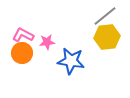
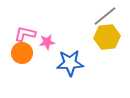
pink L-shape: moved 2 px right, 1 px up; rotated 15 degrees counterclockwise
blue star: moved 1 px left, 2 px down; rotated 12 degrees counterclockwise
